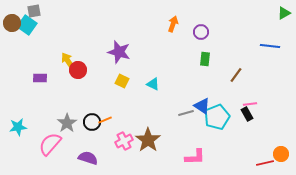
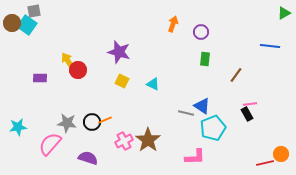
gray line: rotated 28 degrees clockwise
cyan pentagon: moved 4 px left, 11 px down
gray star: rotated 30 degrees counterclockwise
